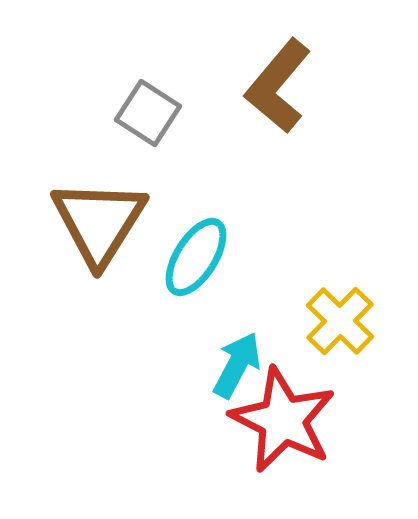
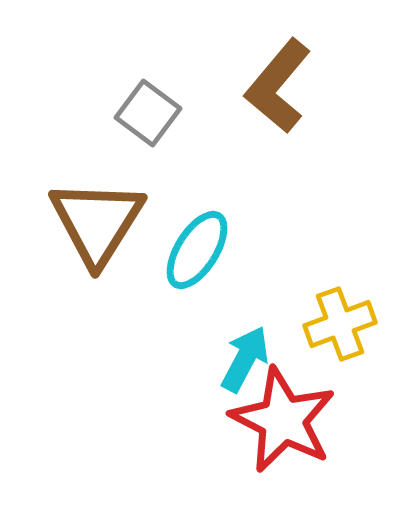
gray square: rotated 4 degrees clockwise
brown triangle: moved 2 px left
cyan ellipse: moved 1 px right, 7 px up
yellow cross: moved 3 px down; rotated 26 degrees clockwise
cyan arrow: moved 8 px right, 6 px up
